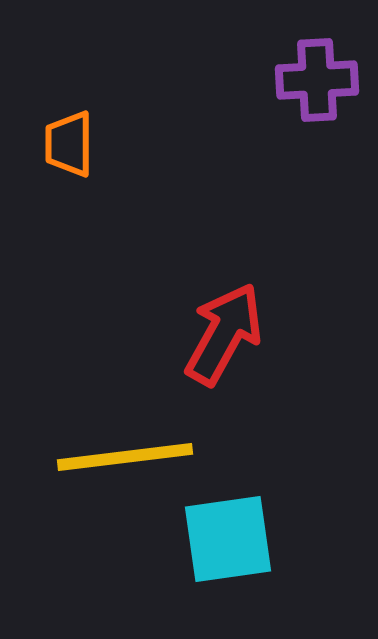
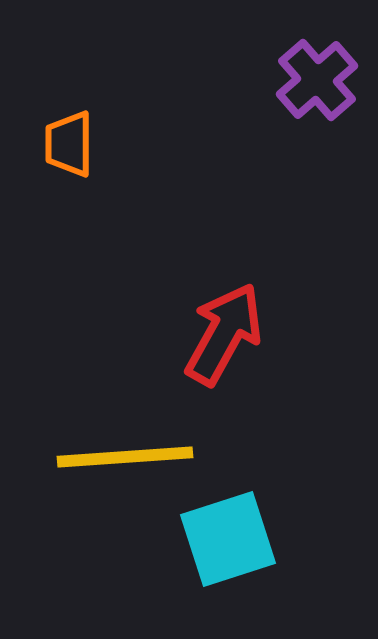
purple cross: rotated 38 degrees counterclockwise
yellow line: rotated 3 degrees clockwise
cyan square: rotated 10 degrees counterclockwise
